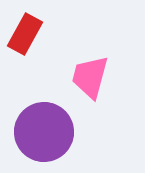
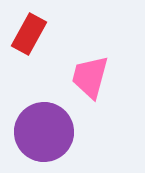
red rectangle: moved 4 px right
